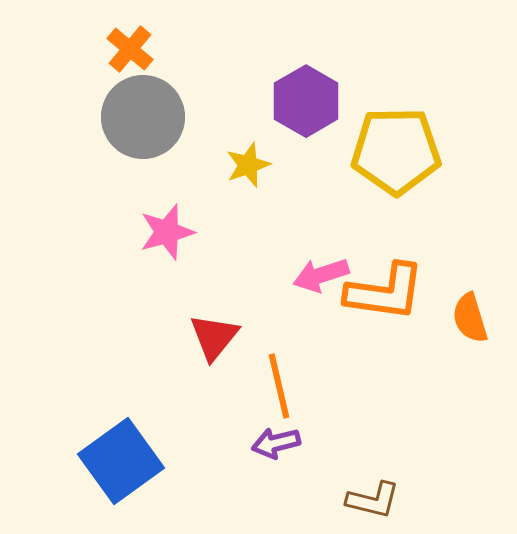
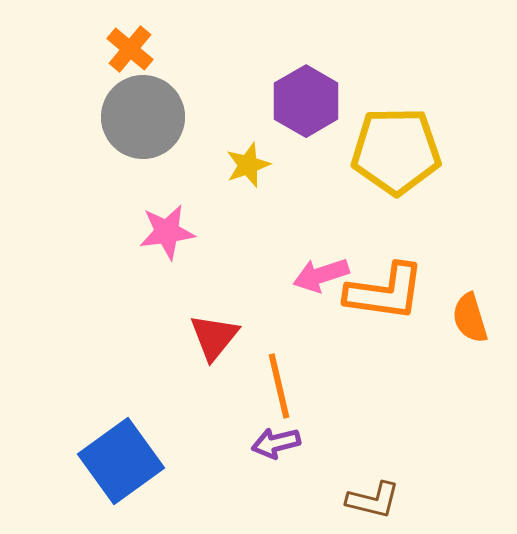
pink star: rotated 8 degrees clockwise
